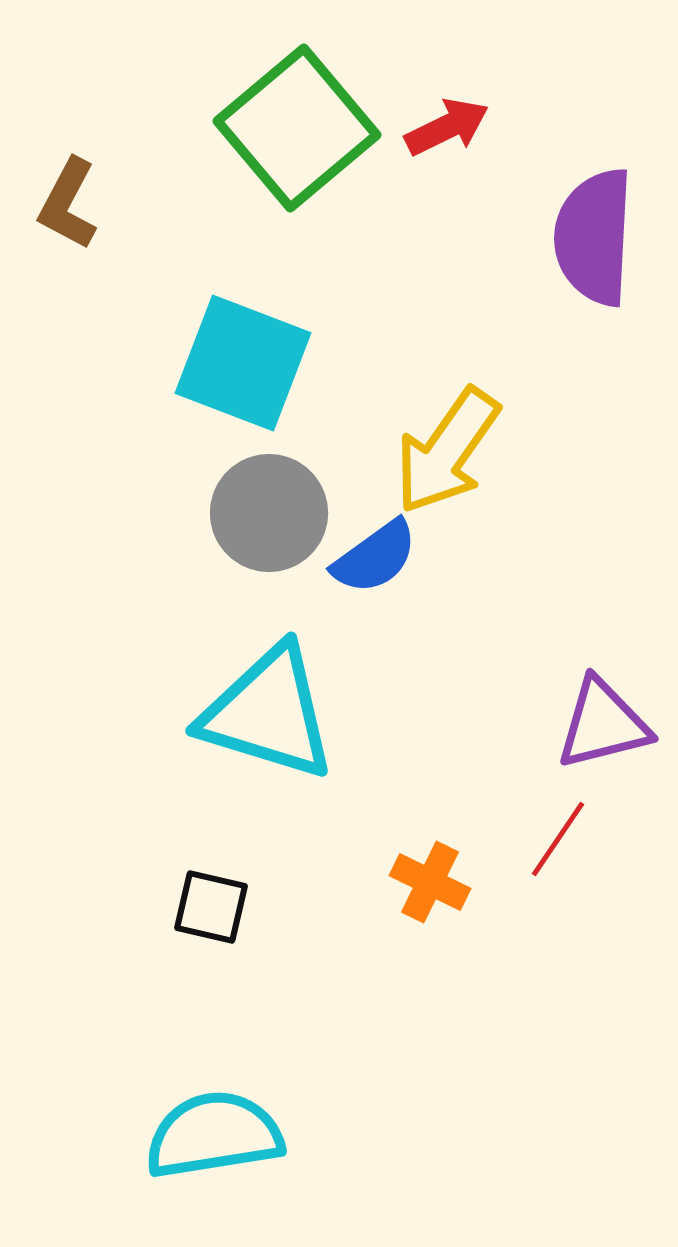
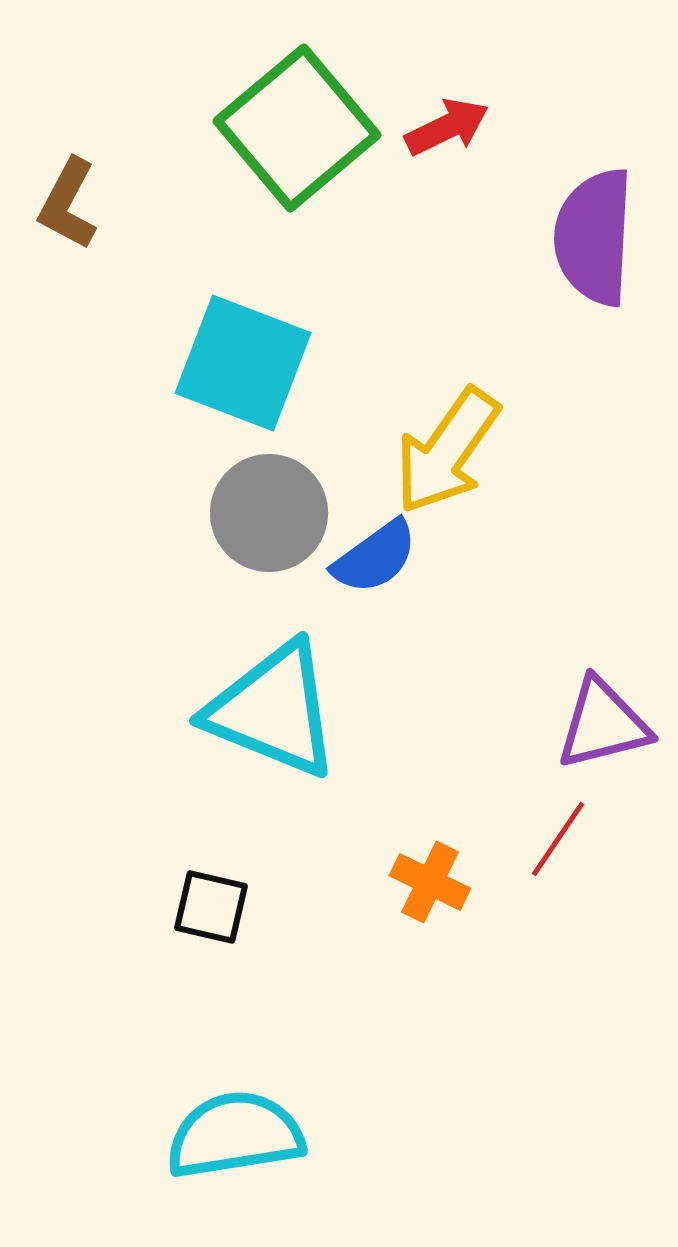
cyan triangle: moved 5 px right, 3 px up; rotated 5 degrees clockwise
cyan semicircle: moved 21 px right
